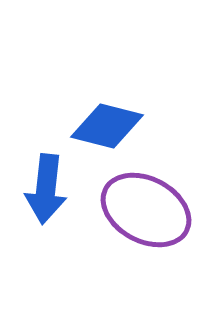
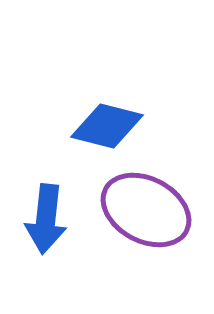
blue arrow: moved 30 px down
